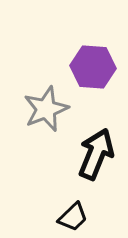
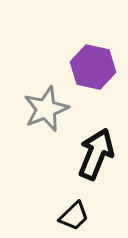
purple hexagon: rotated 9 degrees clockwise
black trapezoid: moved 1 px right, 1 px up
